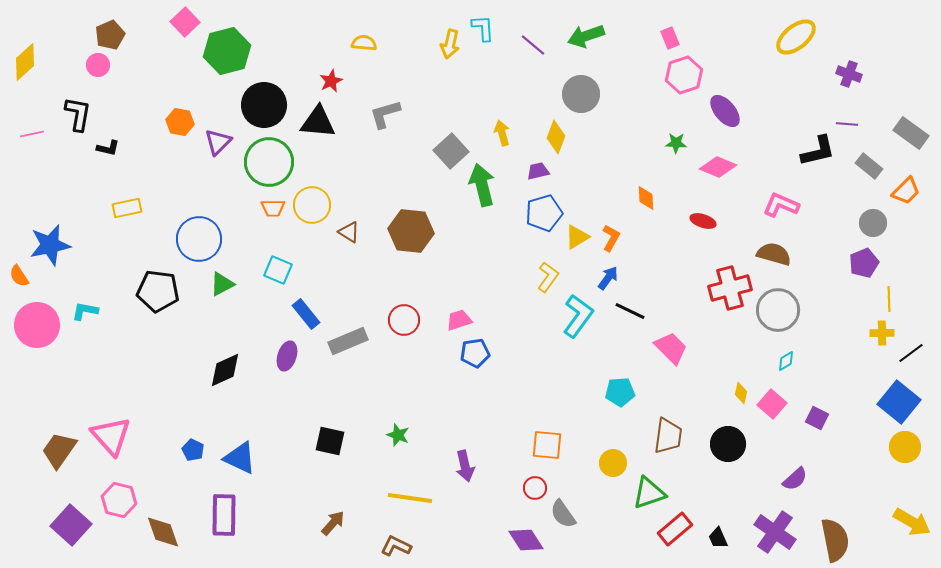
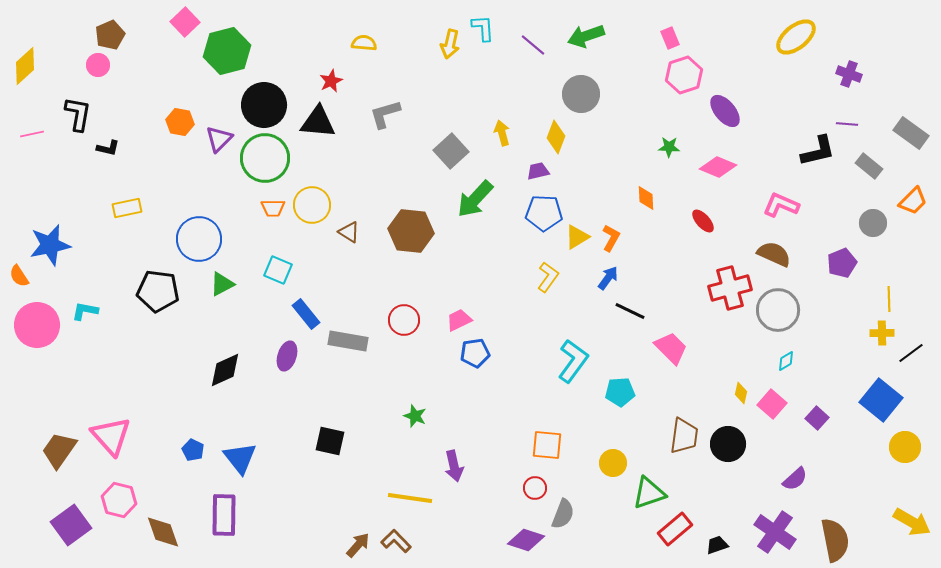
yellow diamond at (25, 62): moved 4 px down
purple triangle at (218, 142): moved 1 px right, 3 px up
green star at (676, 143): moved 7 px left, 4 px down
green circle at (269, 162): moved 4 px left, 4 px up
green arrow at (482, 185): moved 7 px left, 14 px down; rotated 123 degrees counterclockwise
orange trapezoid at (906, 191): moved 7 px right, 10 px down
blue pentagon at (544, 213): rotated 18 degrees clockwise
red ellipse at (703, 221): rotated 30 degrees clockwise
brown semicircle at (774, 254): rotated 8 degrees clockwise
purple pentagon at (864, 263): moved 22 px left
cyan L-shape at (578, 316): moved 5 px left, 45 px down
pink trapezoid at (459, 320): rotated 8 degrees counterclockwise
gray rectangle at (348, 341): rotated 33 degrees clockwise
blue square at (899, 402): moved 18 px left, 2 px up
purple square at (817, 418): rotated 15 degrees clockwise
green star at (398, 435): moved 17 px right, 19 px up
brown trapezoid at (668, 436): moved 16 px right
blue triangle at (240, 458): rotated 27 degrees clockwise
purple arrow at (465, 466): moved 11 px left
gray semicircle at (563, 514): rotated 124 degrees counterclockwise
brown arrow at (333, 523): moved 25 px right, 22 px down
purple square at (71, 525): rotated 12 degrees clockwise
black trapezoid at (718, 538): moved 1 px left, 7 px down; rotated 95 degrees clockwise
purple diamond at (526, 540): rotated 39 degrees counterclockwise
brown L-shape at (396, 546): moved 5 px up; rotated 20 degrees clockwise
